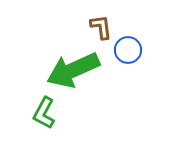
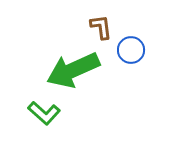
blue circle: moved 3 px right
green L-shape: rotated 76 degrees counterclockwise
